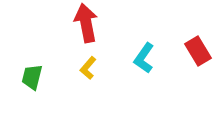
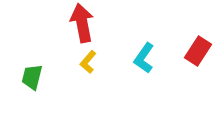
red arrow: moved 4 px left
red rectangle: rotated 64 degrees clockwise
yellow L-shape: moved 6 px up
